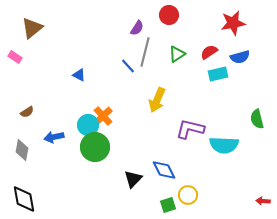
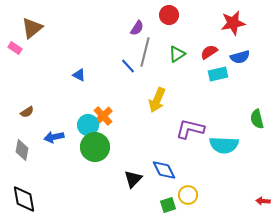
pink rectangle: moved 9 px up
